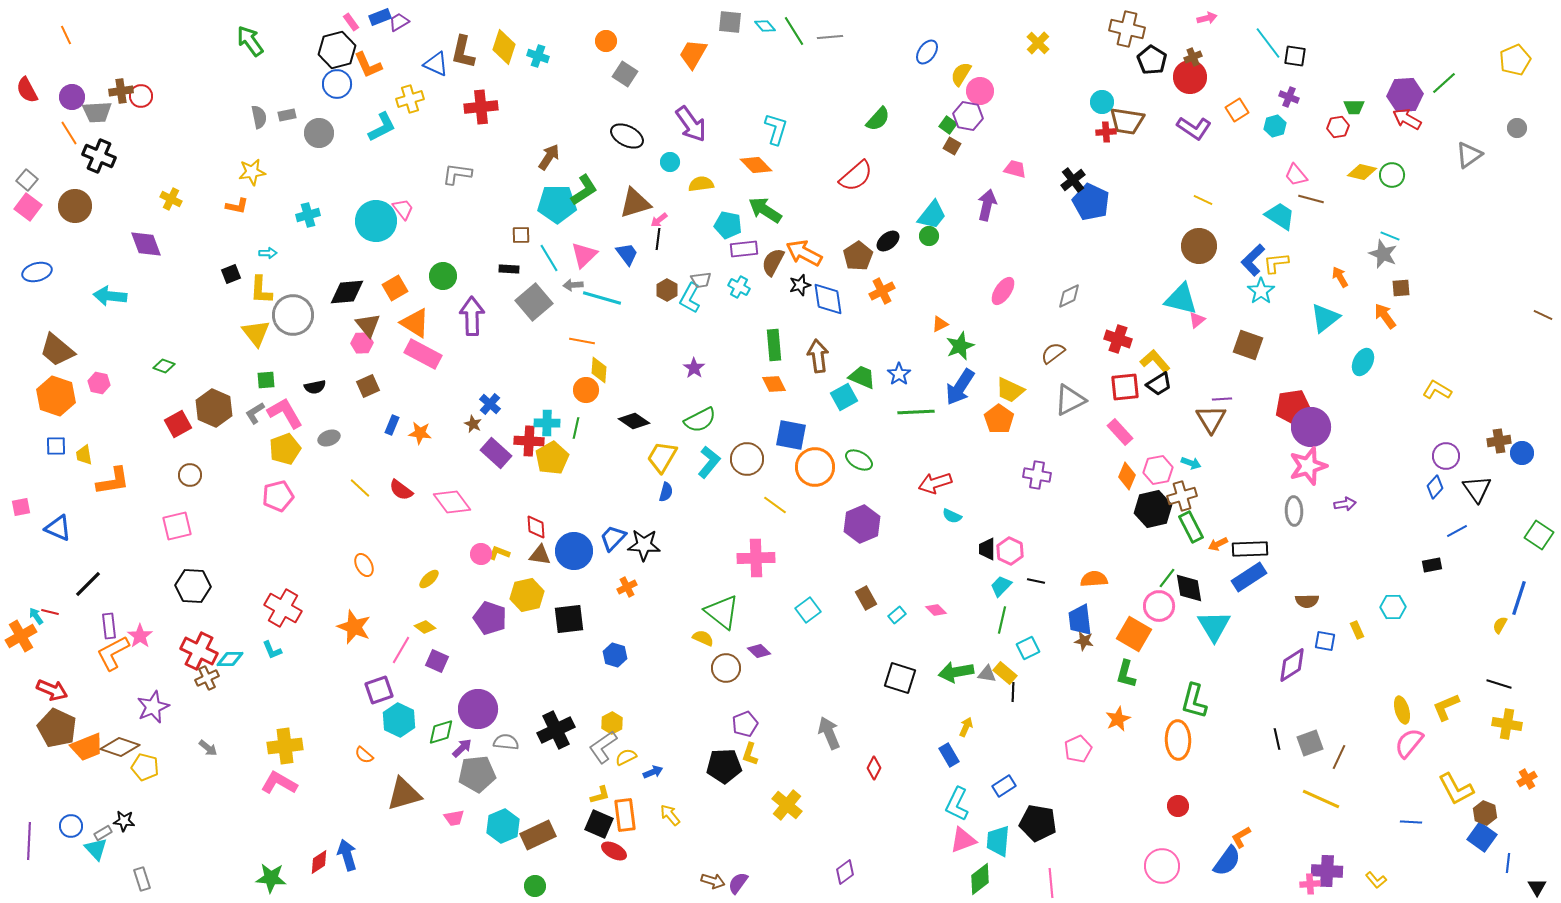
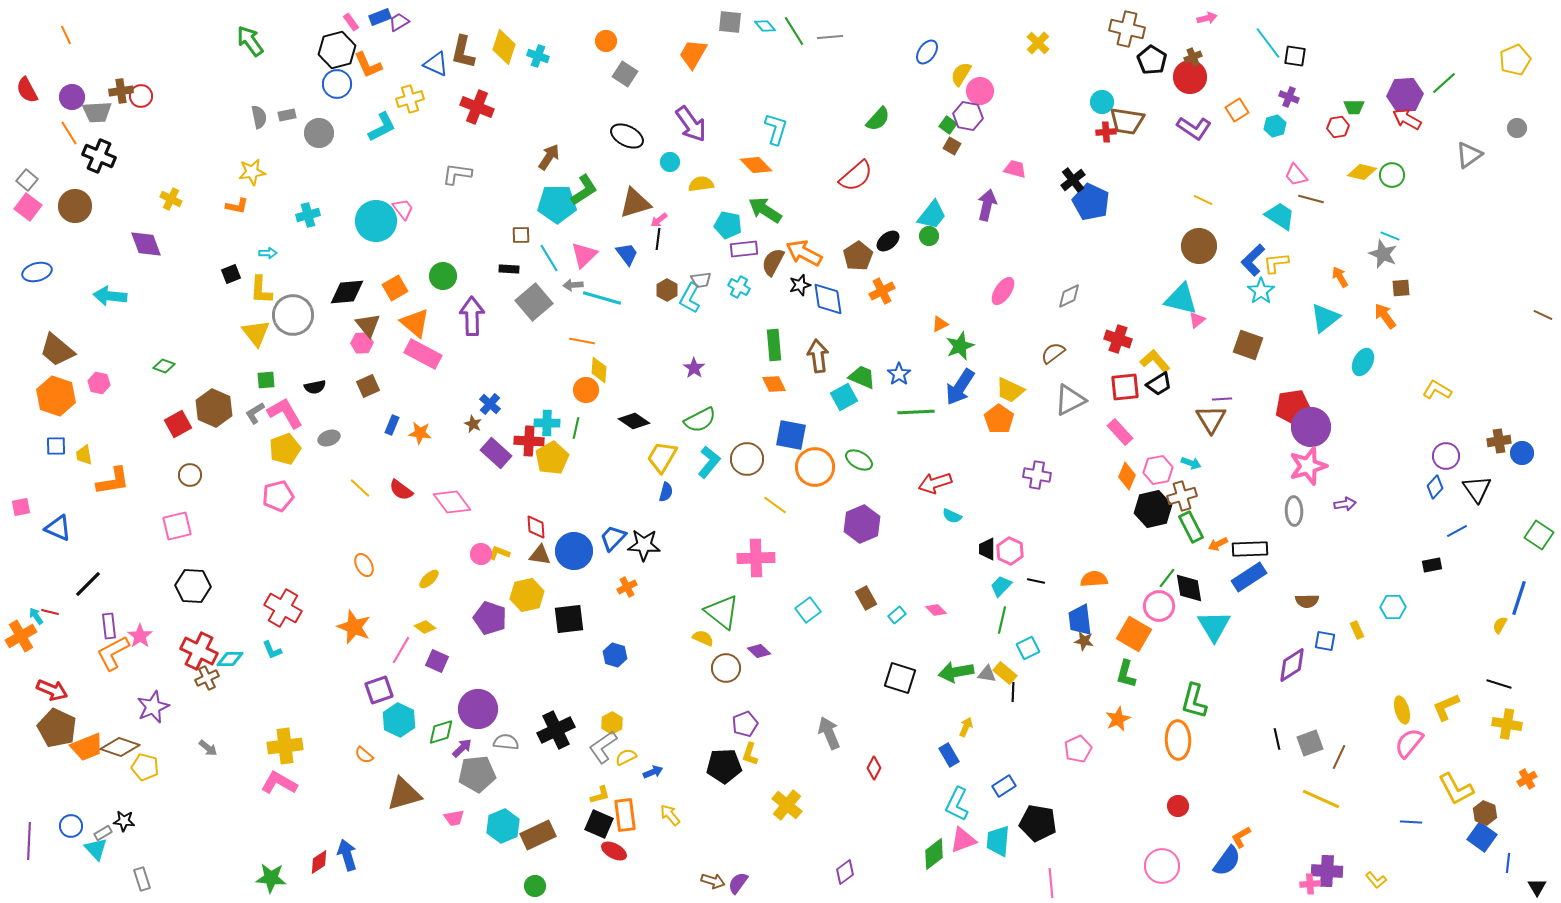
red cross at (481, 107): moved 4 px left; rotated 28 degrees clockwise
orange triangle at (415, 323): rotated 8 degrees clockwise
green diamond at (980, 879): moved 46 px left, 25 px up
